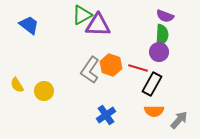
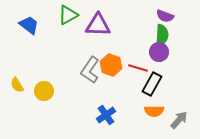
green triangle: moved 14 px left
